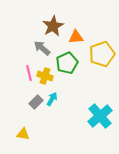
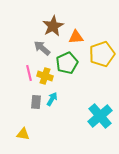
gray rectangle: rotated 40 degrees counterclockwise
